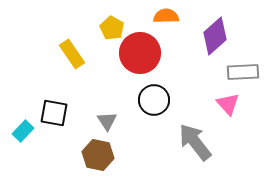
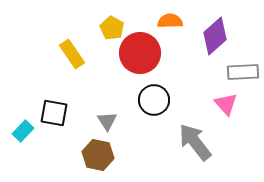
orange semicircle: moved 4 px right, 5 px down
pink triangle: moved 2 px left
